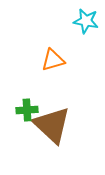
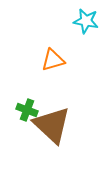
green cross: rotated 25 degrees clockwise
